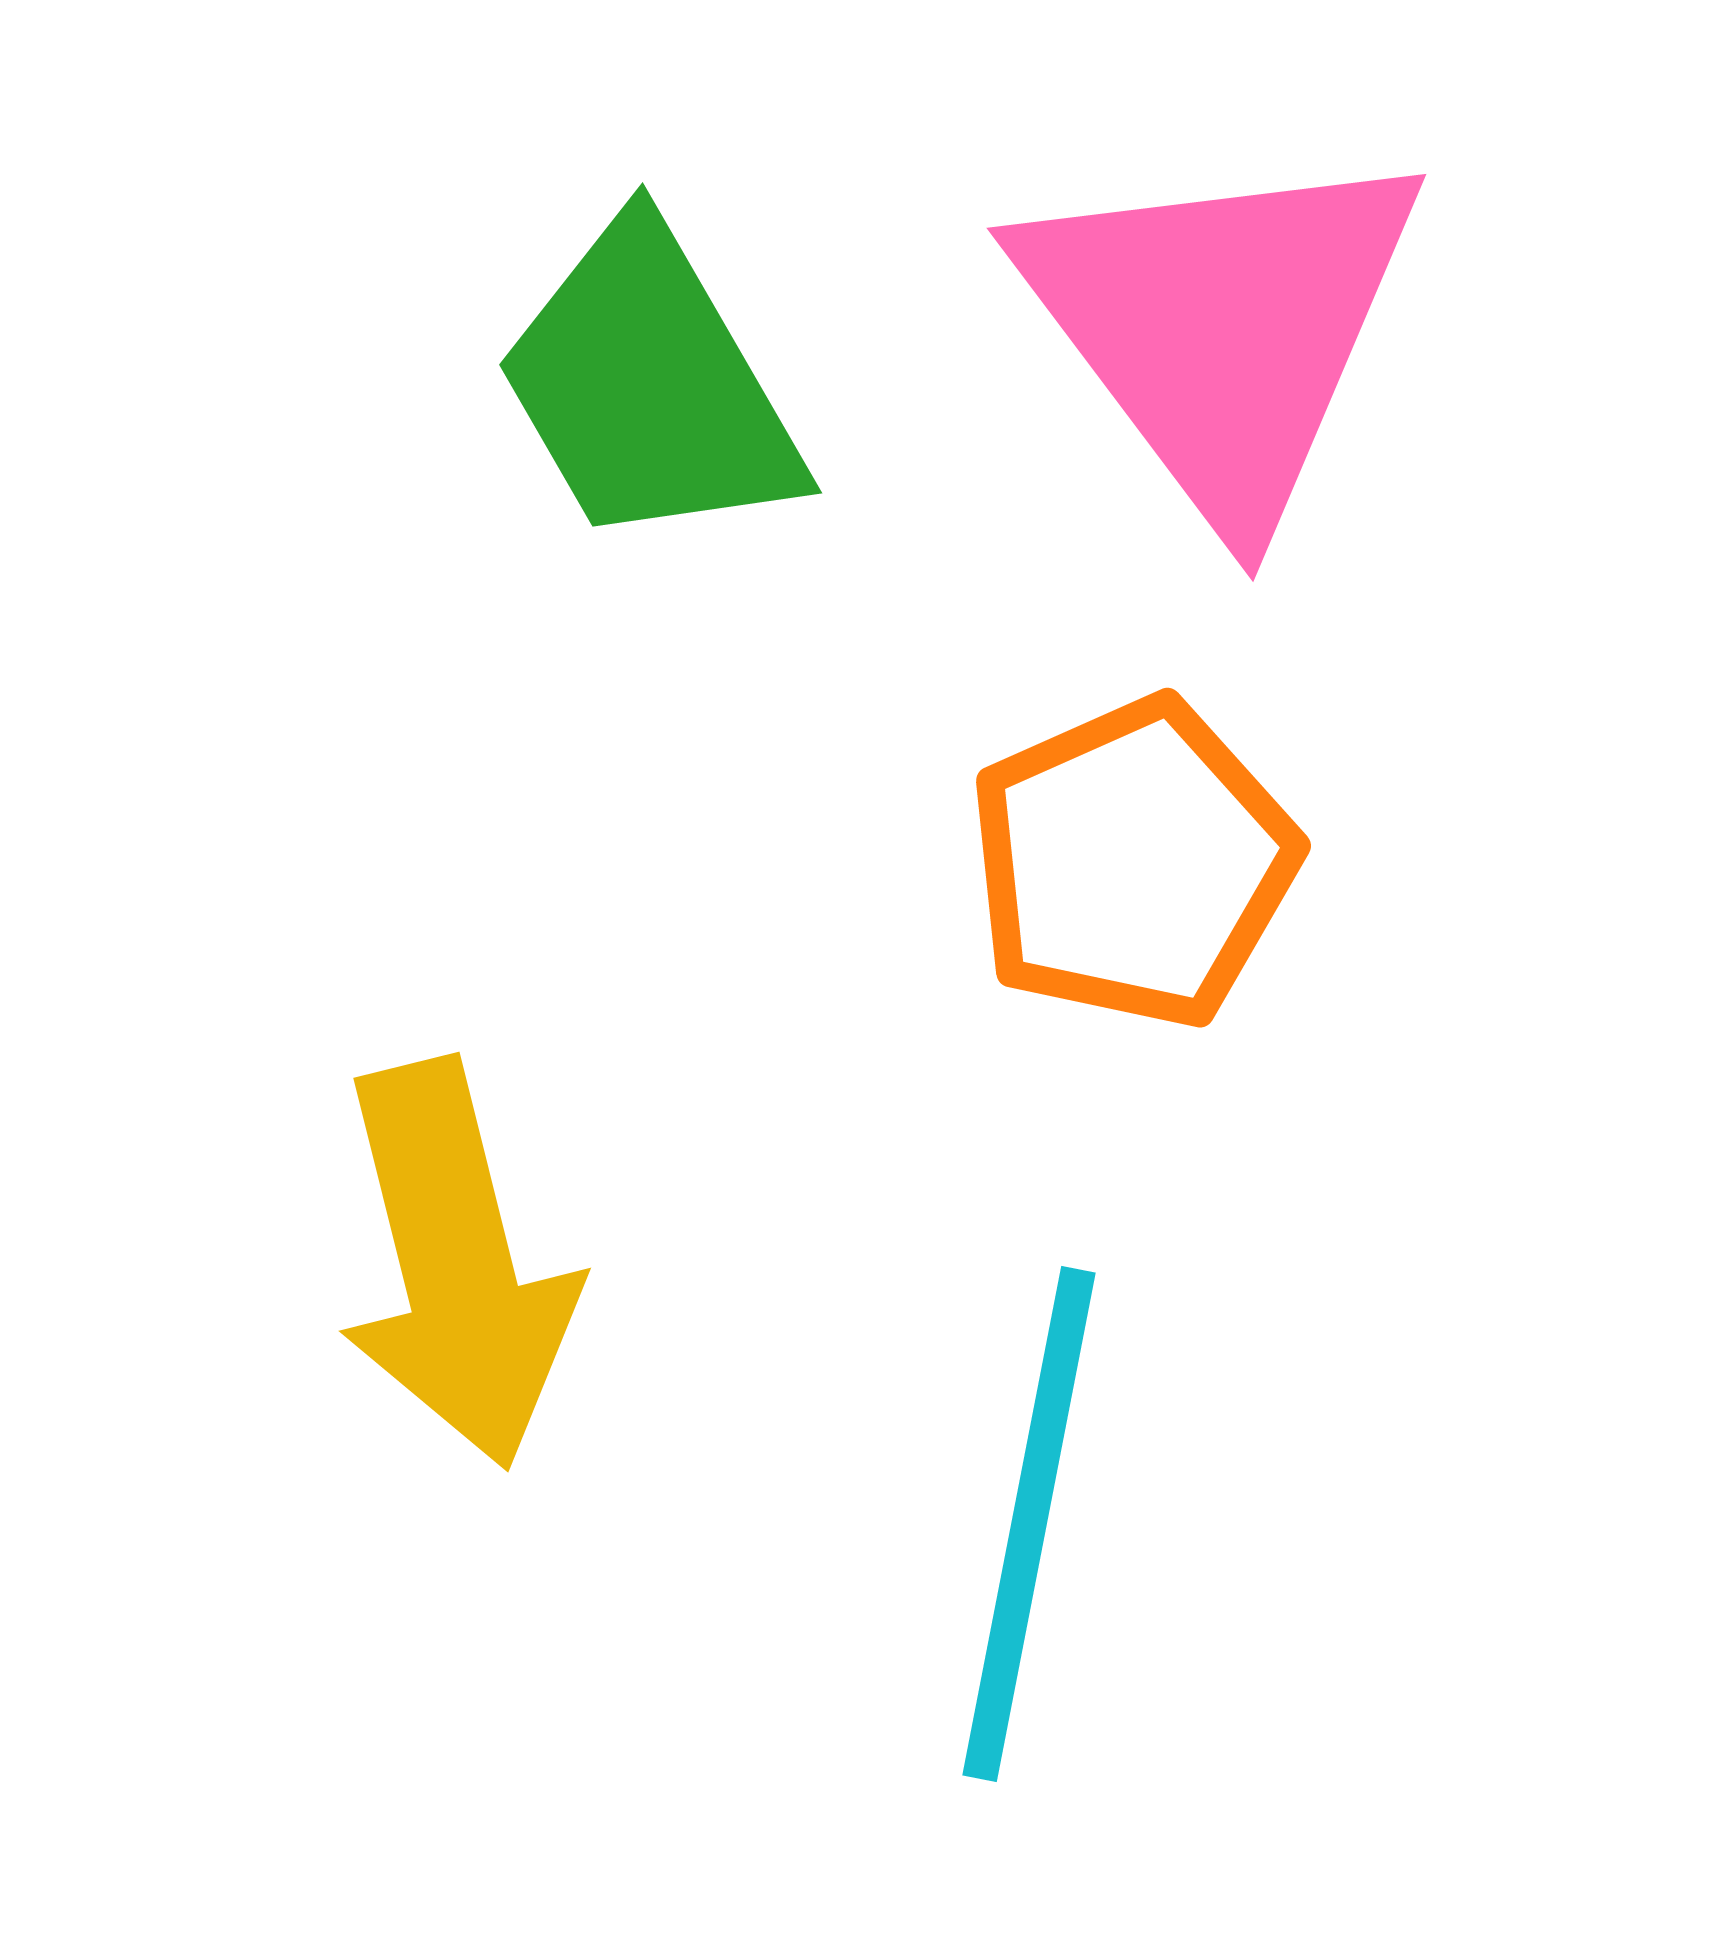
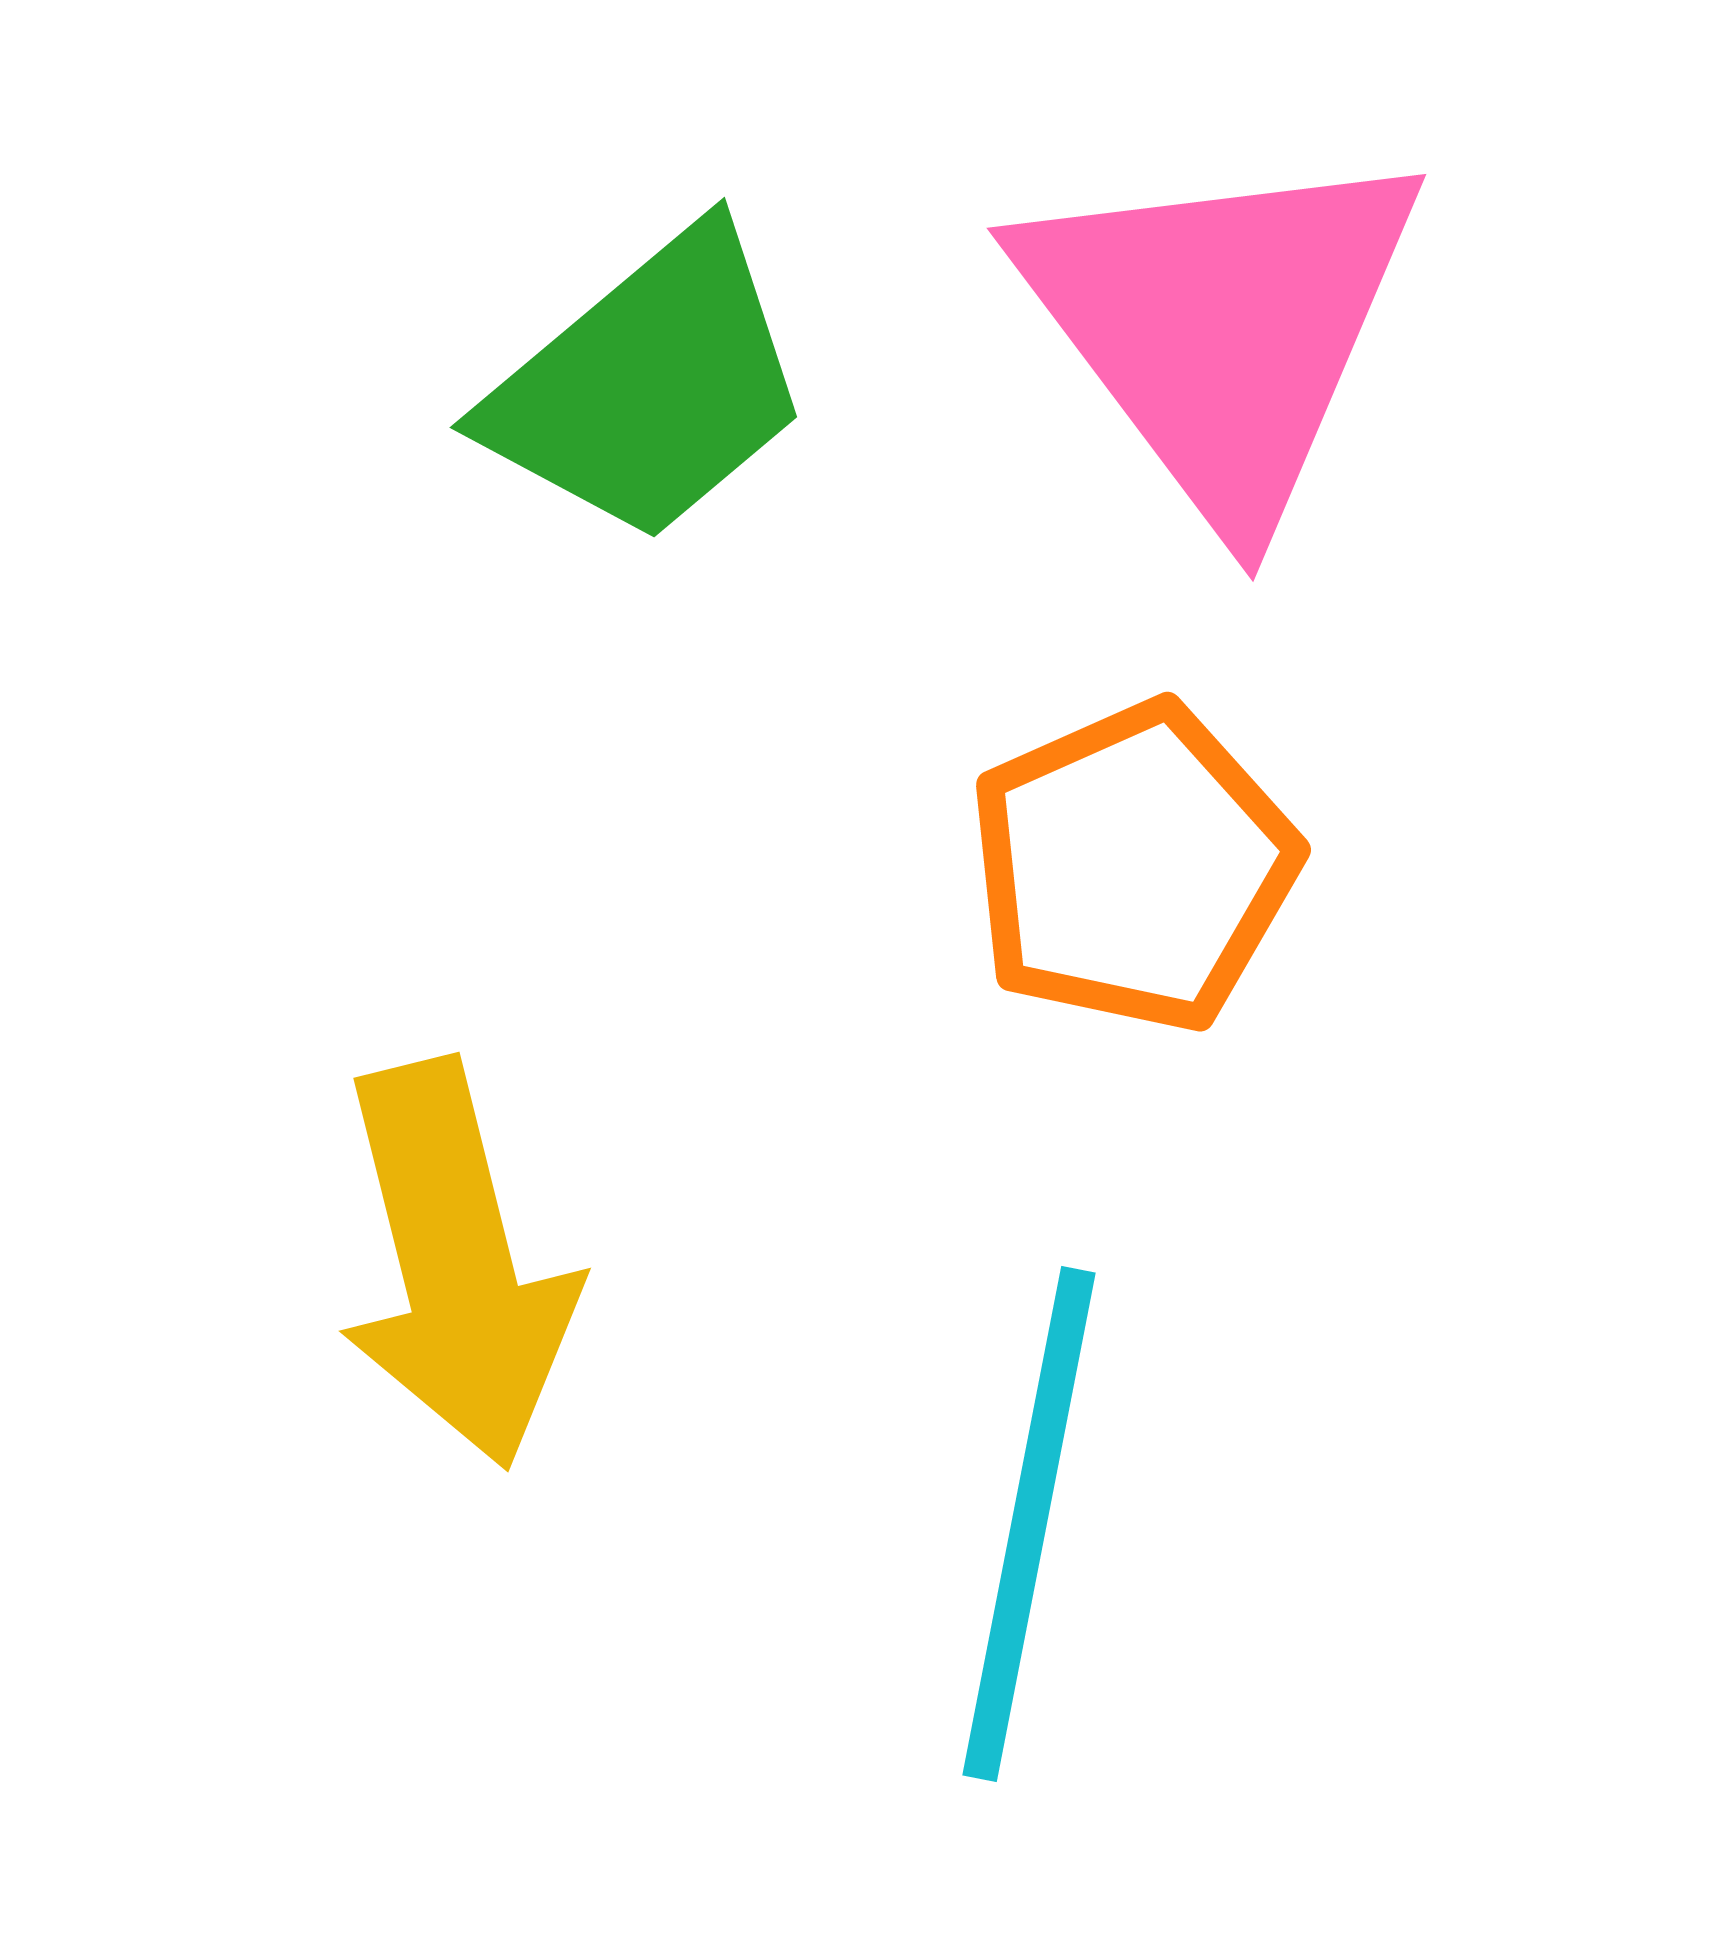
green trapezoid: rotated 100 degrees counterclockwise
orange pentagon: moved 4 px down
